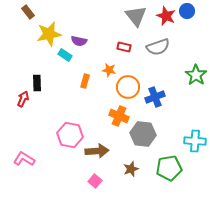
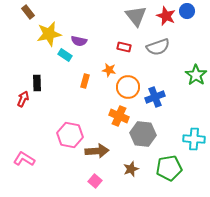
cyan cross: moved 1 px left, 2 px up
